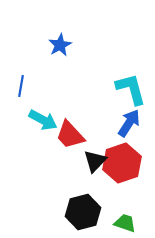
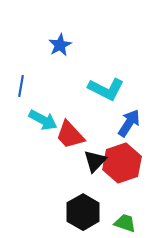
cyan L-shape: moved 25 px left; rotated 132 degrees clockwise
black hexagon: rotated 16 degrees counterclockwise
